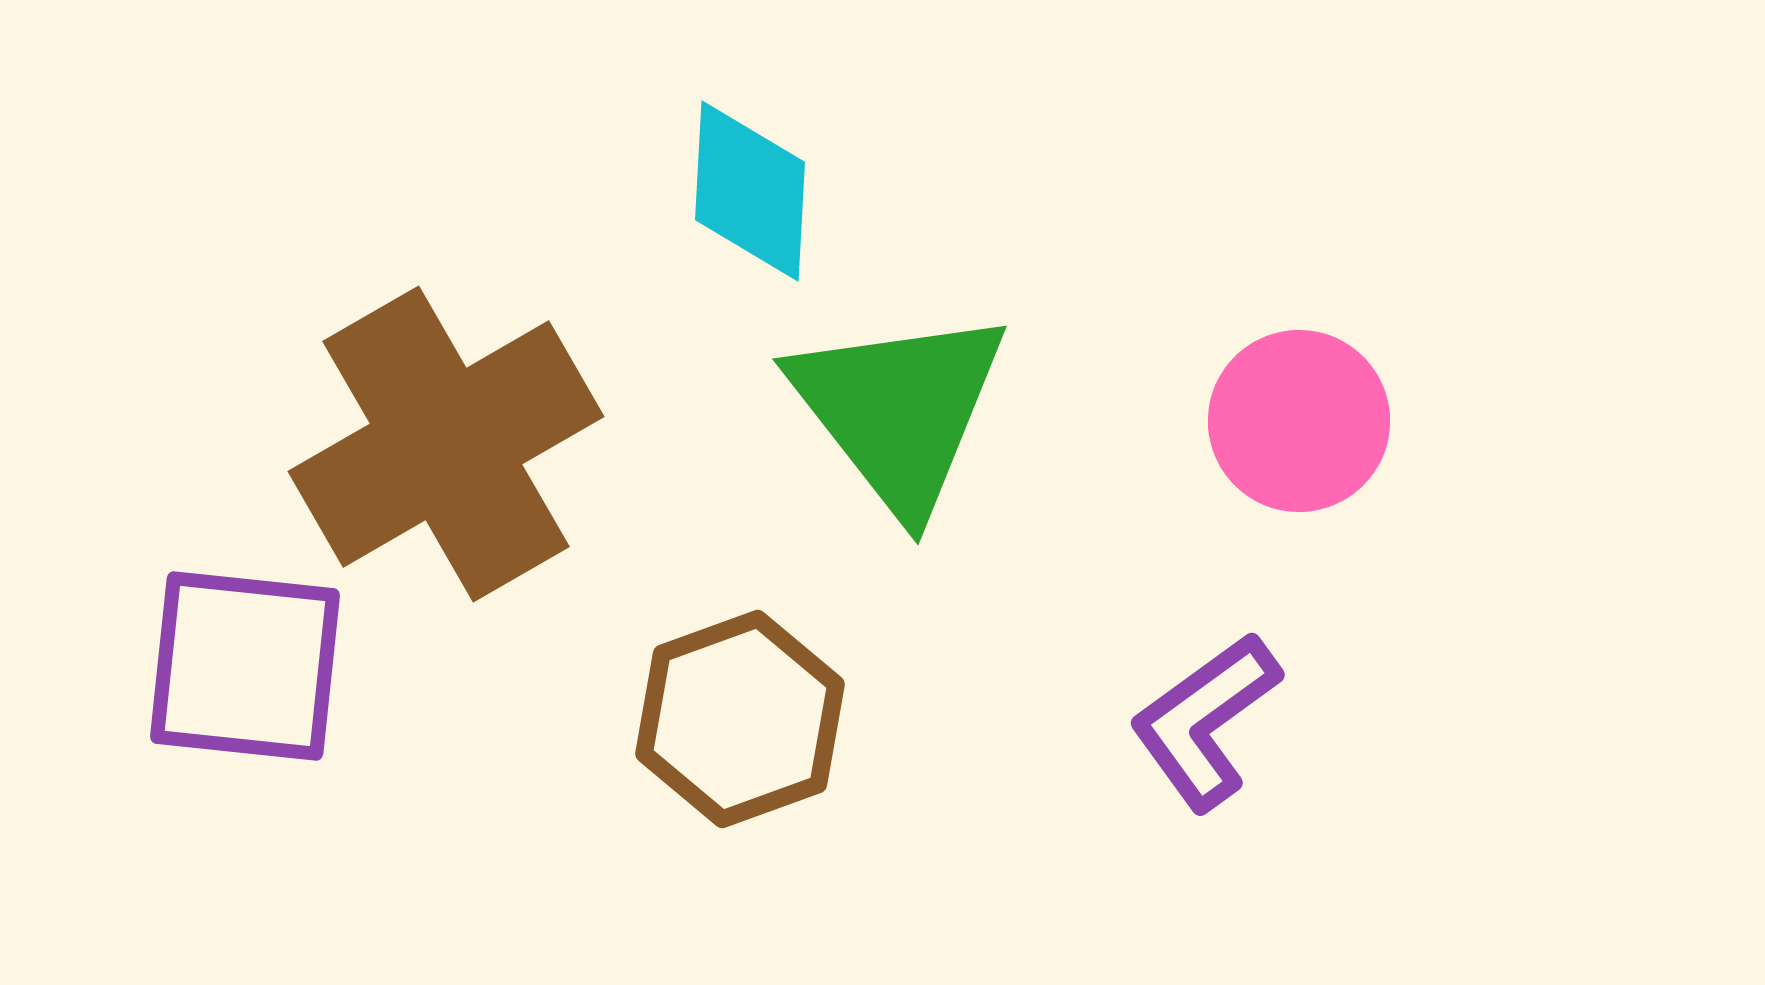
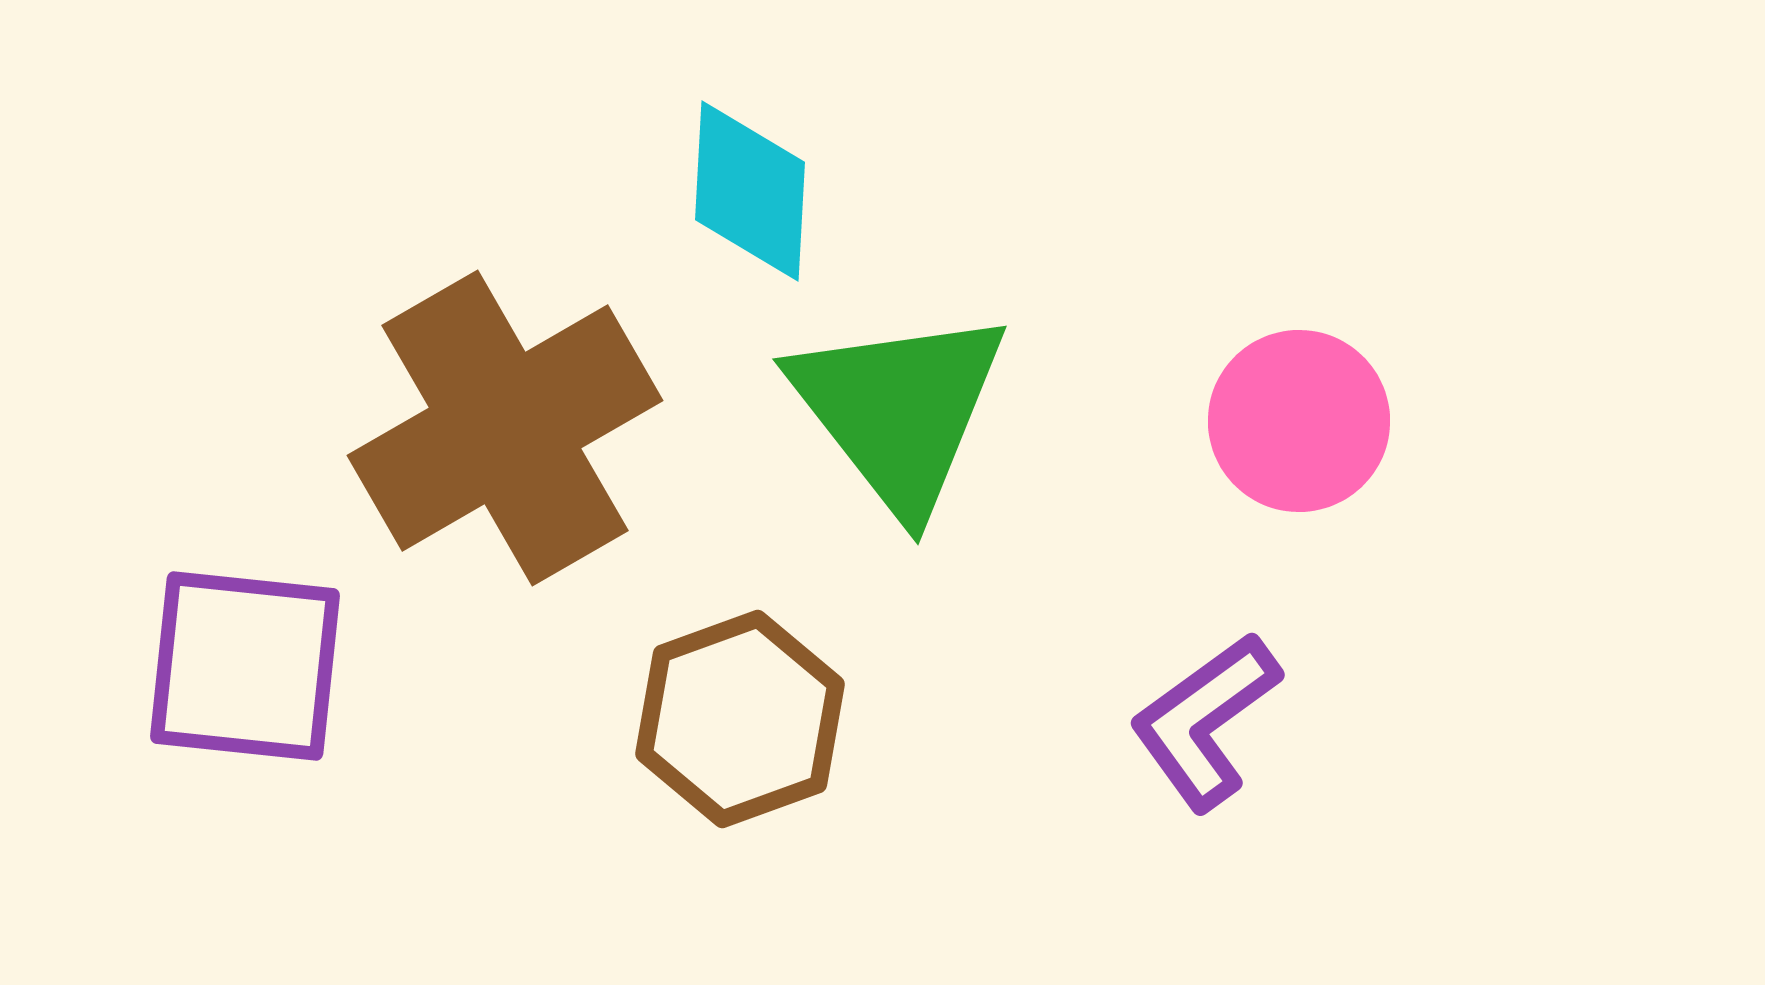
brown cross: moved 59 px right, 16 px up
